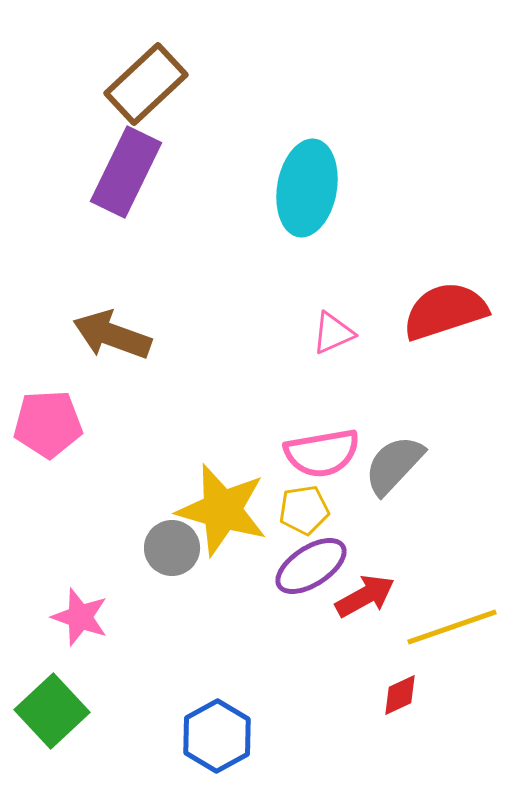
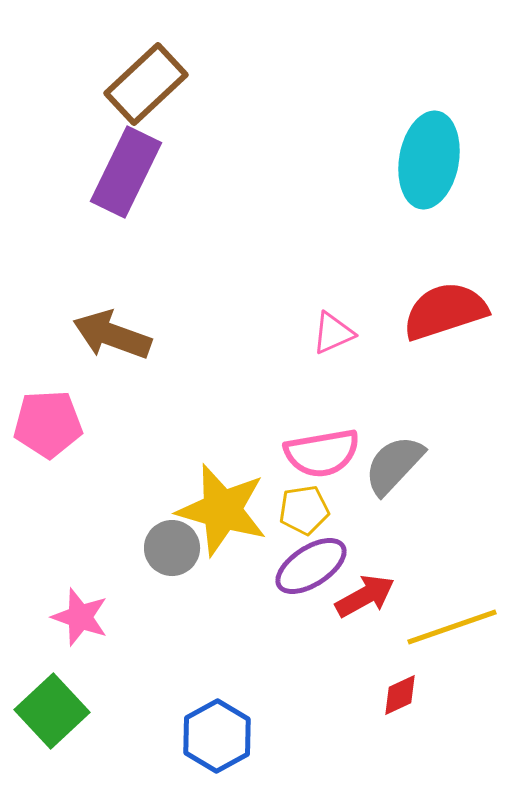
cyan ellipse: moved 122 px right, 28 px up
